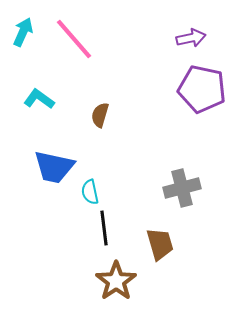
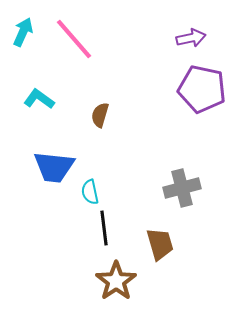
blue trapezoid: rotated 6 degrees counterclockwise
